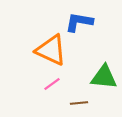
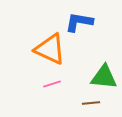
orange triangle: moved 1 px left, 1 px up
pink line: rotated 18 degrees clockwise
brown line: moved 12 px right
